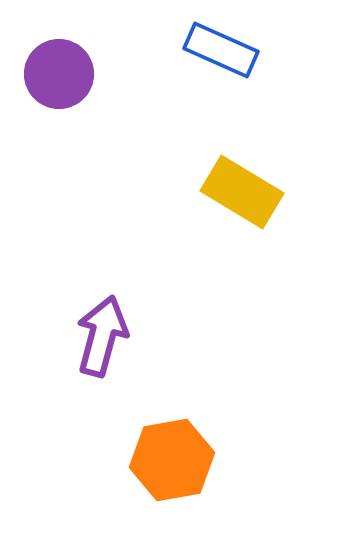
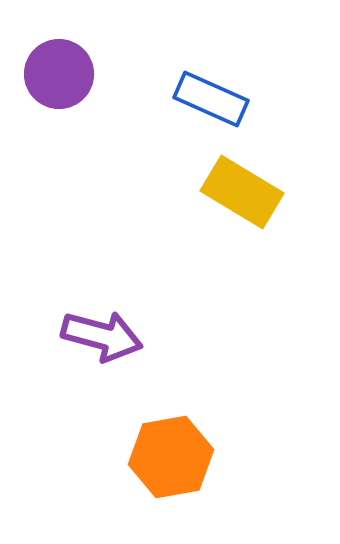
blue rectangle: moved 10 px left, 49 px down
purple arrow: rotated 90 degrees clockwise
orange hexagon: moved 1 px left, 3 px up
